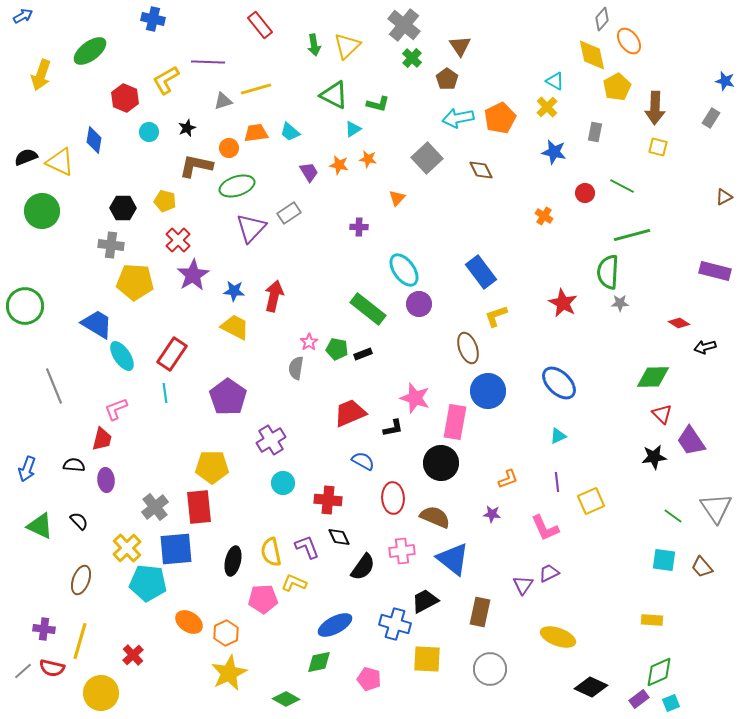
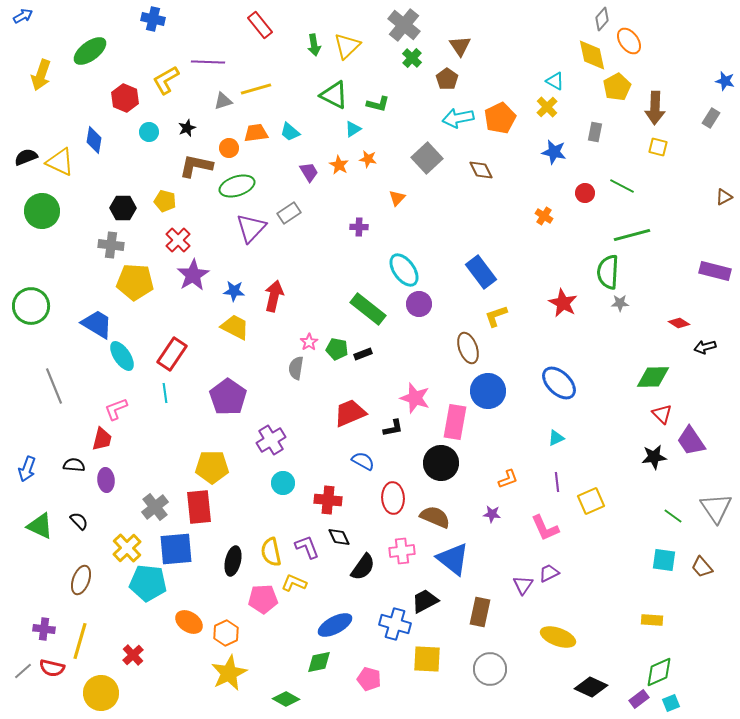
orange star at (339, 165): rotated 18 degrees clockwise
green circle at (25, 306): moved 6 px right
cyan triangle at (558, 436): moved 2 px left, 2 px down
